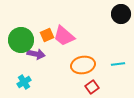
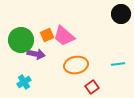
orange ellipse: moved 7 px left
